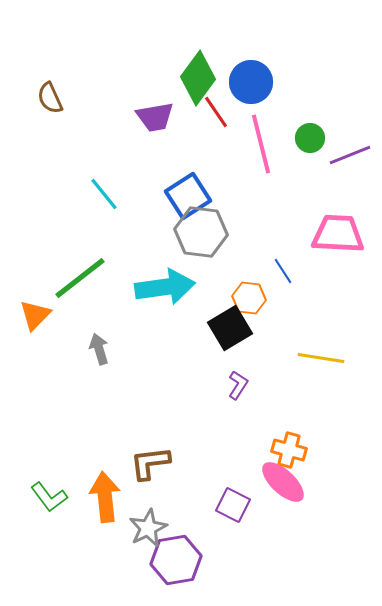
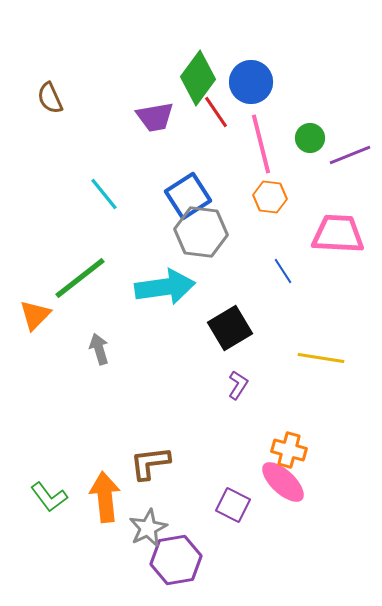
orange hexagon: moved 21 px right, 101 px up
